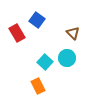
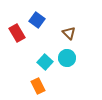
brown triangle: moved 4 px left
